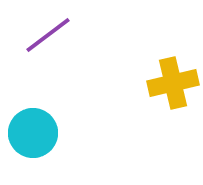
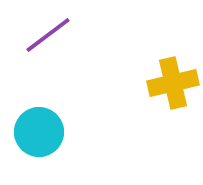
cyan circle: moved 6 px right, 1 px up
